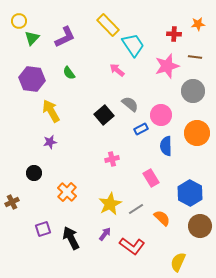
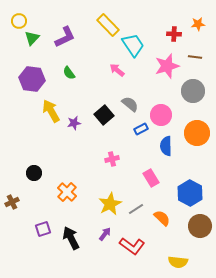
purple star: moved 24 px right, 19 px up
yellow semicircle: rotated 108 degrees counterclockwise
